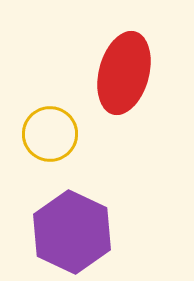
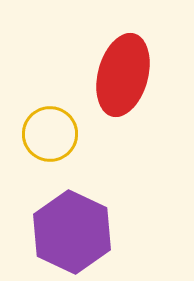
red ellipse: moved 1 px left, 2 px down
